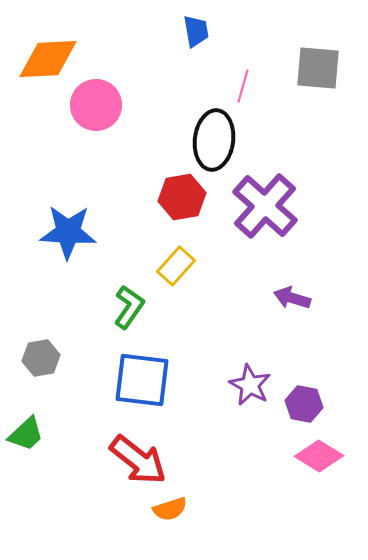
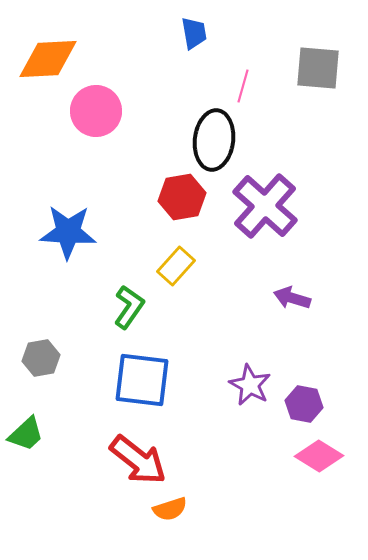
blue trapezoid: moved 2 px left, 2 px down
pink circle: moved 6 px down
